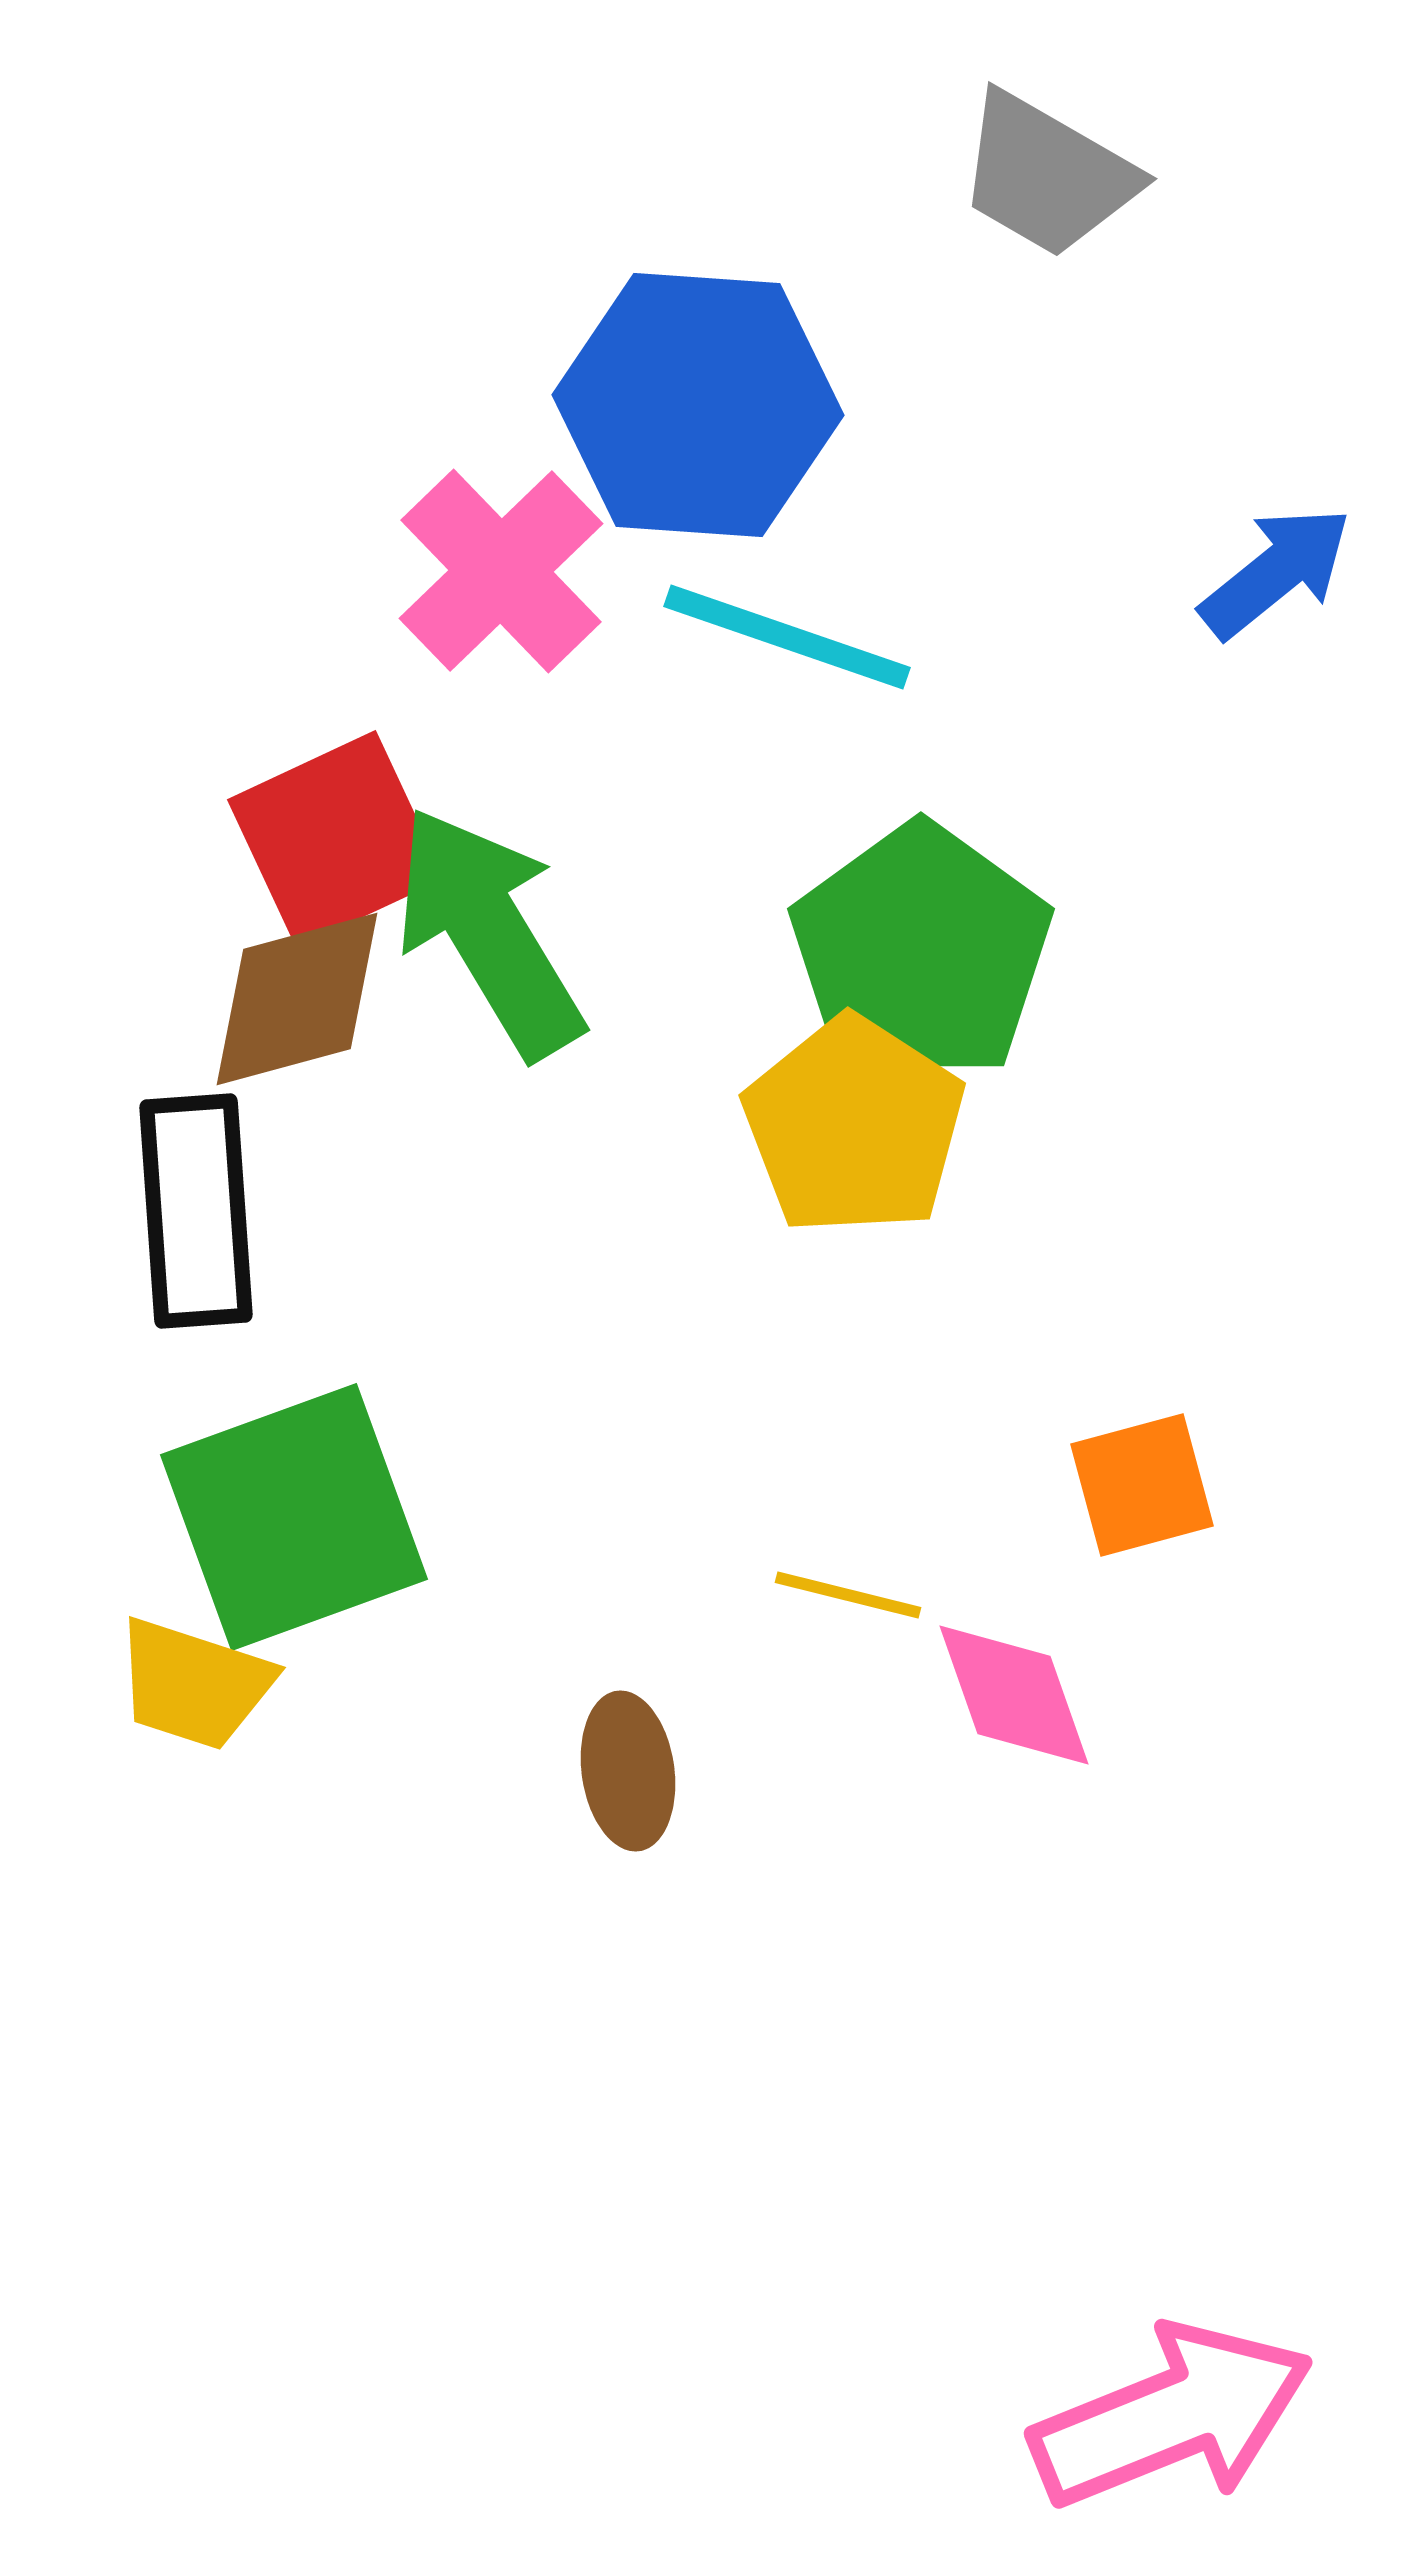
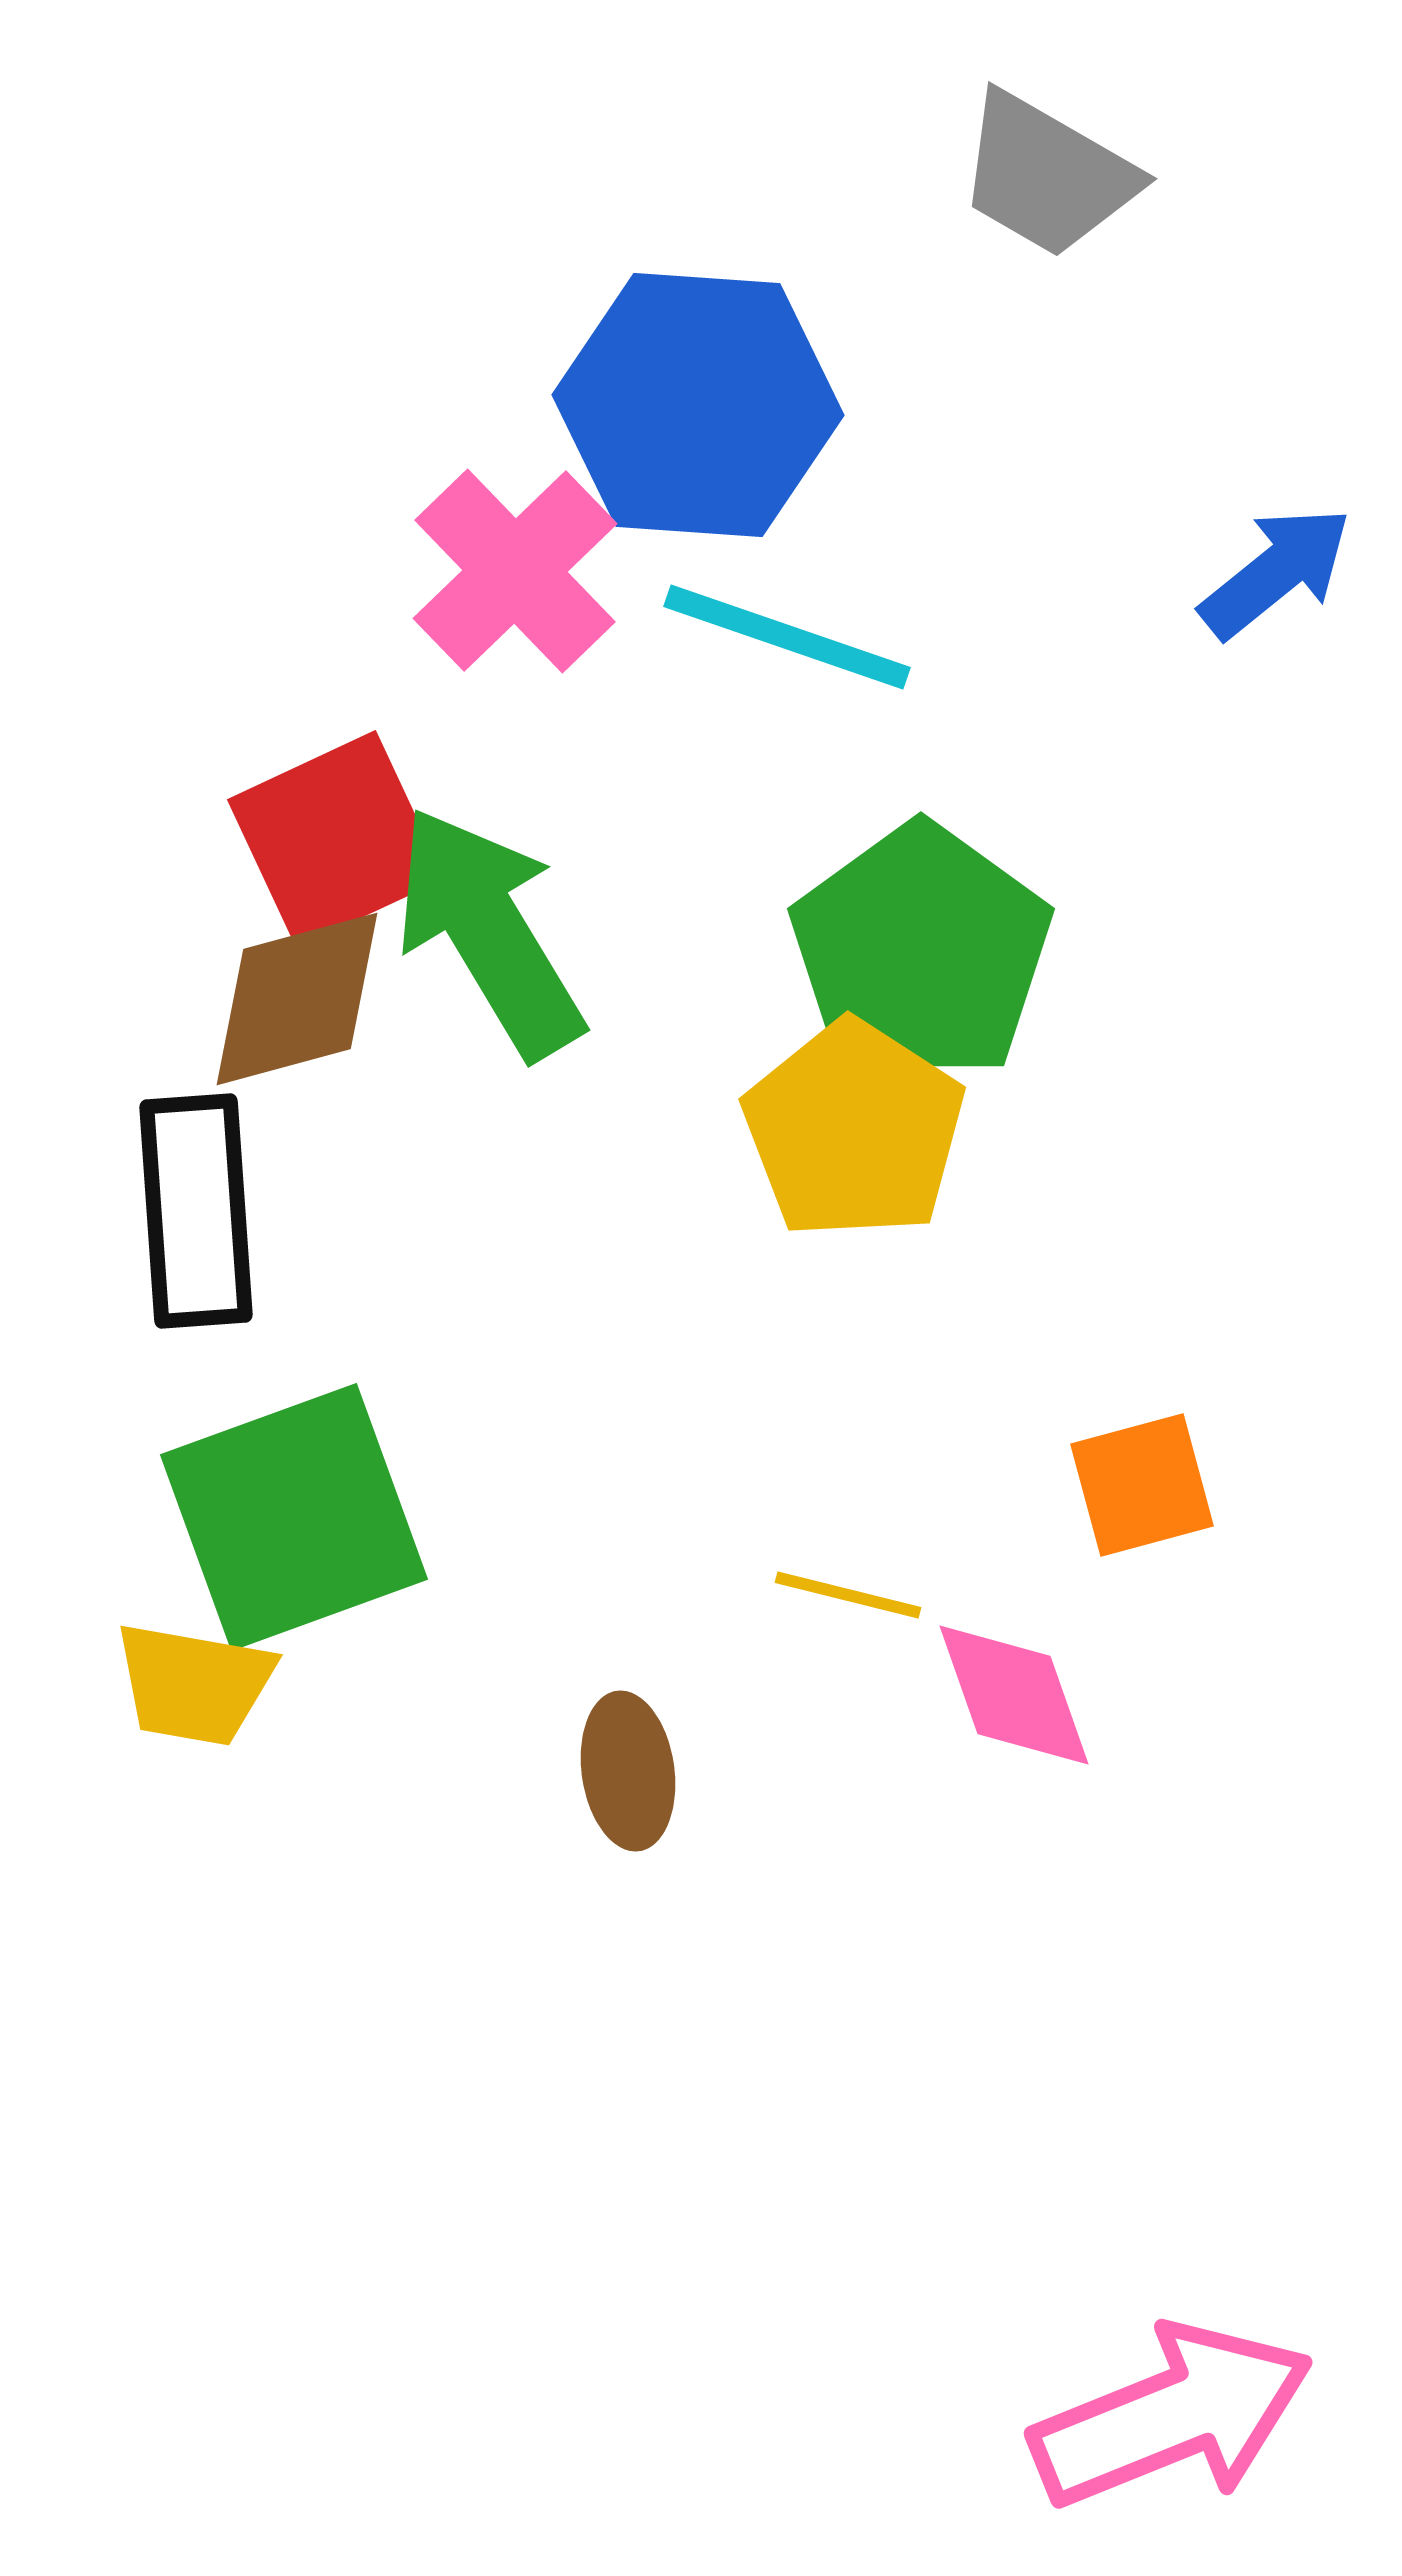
pink cross: moved 14 px right
yellow pentagon: moved 4 px down
yellow trapezoid: rotated 8 degrees counterclockwise
